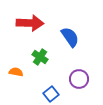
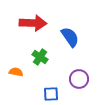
red arrow: moved 3 px right
blue square: rotated 35 degrees clockwise
